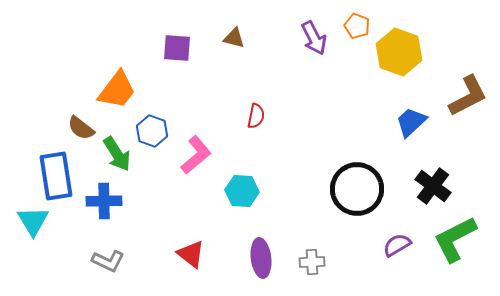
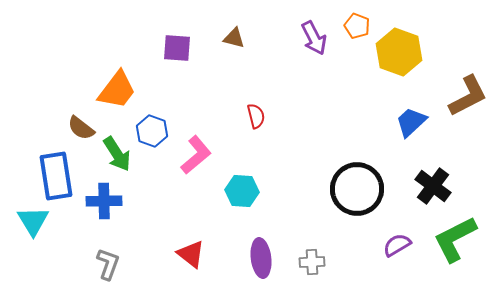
red semicircle: rotated 25 degrees counterclockwise
gray L-shape: moved 3 px down; rotated 96 degrees counterclockwise
